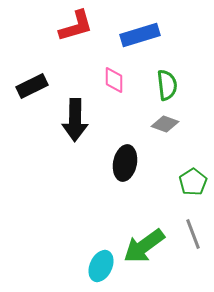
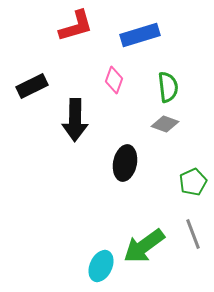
pink diamond: rotated 20 degrees clockwise
green semicircle: moved 1 px right, 2 px down
green pentagon: rotated 8 degrees clockwise
